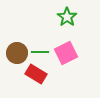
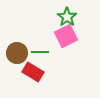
pink square: moved 17 px up
red rectangle: moved 3 px left, 2 px up
